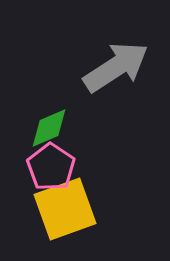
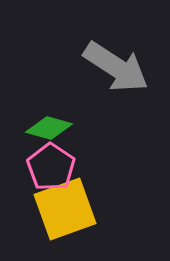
gray arrow: rotated 66 degrees clockwise
green diamond: rotated 39 degrees clockwise
